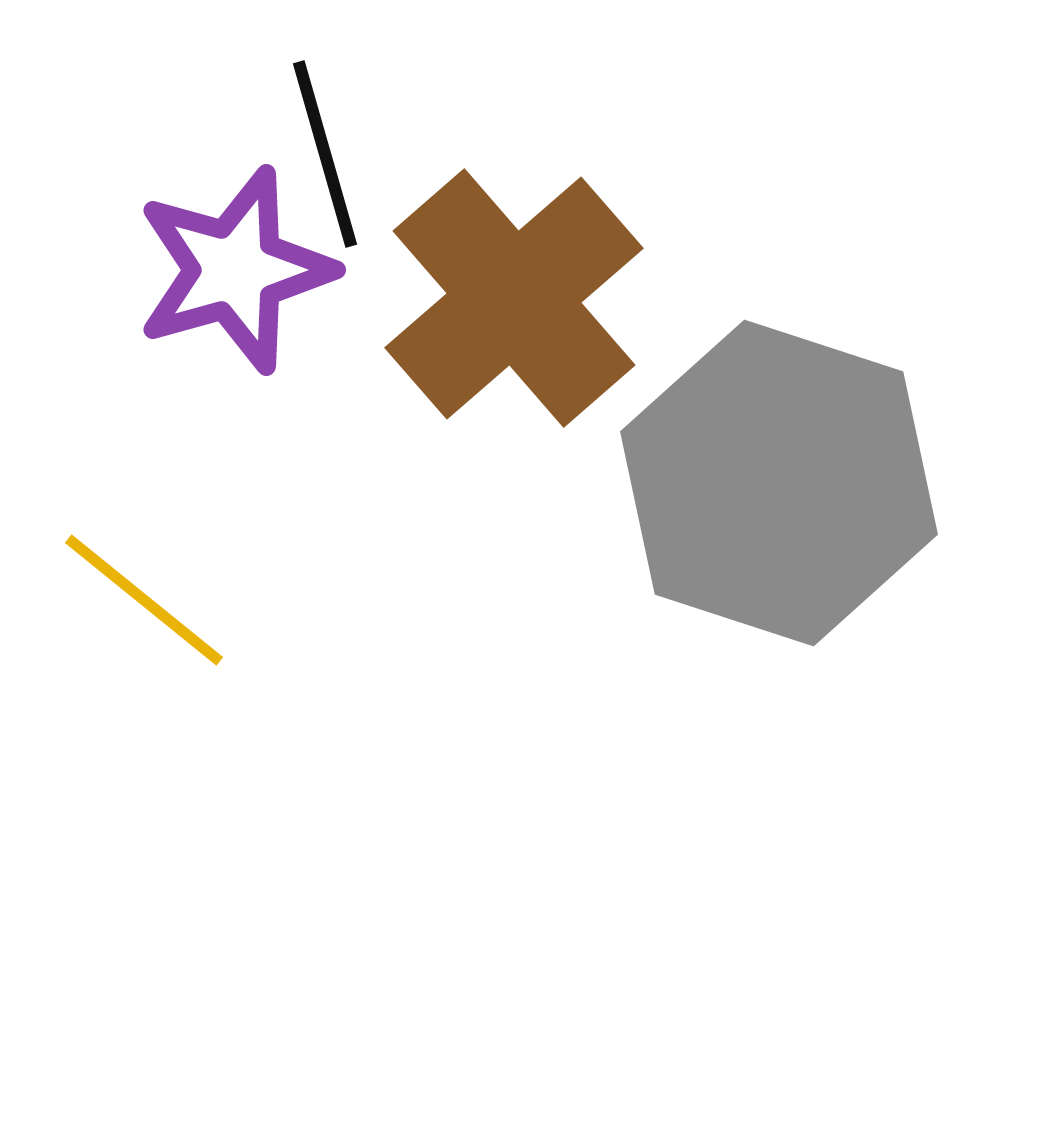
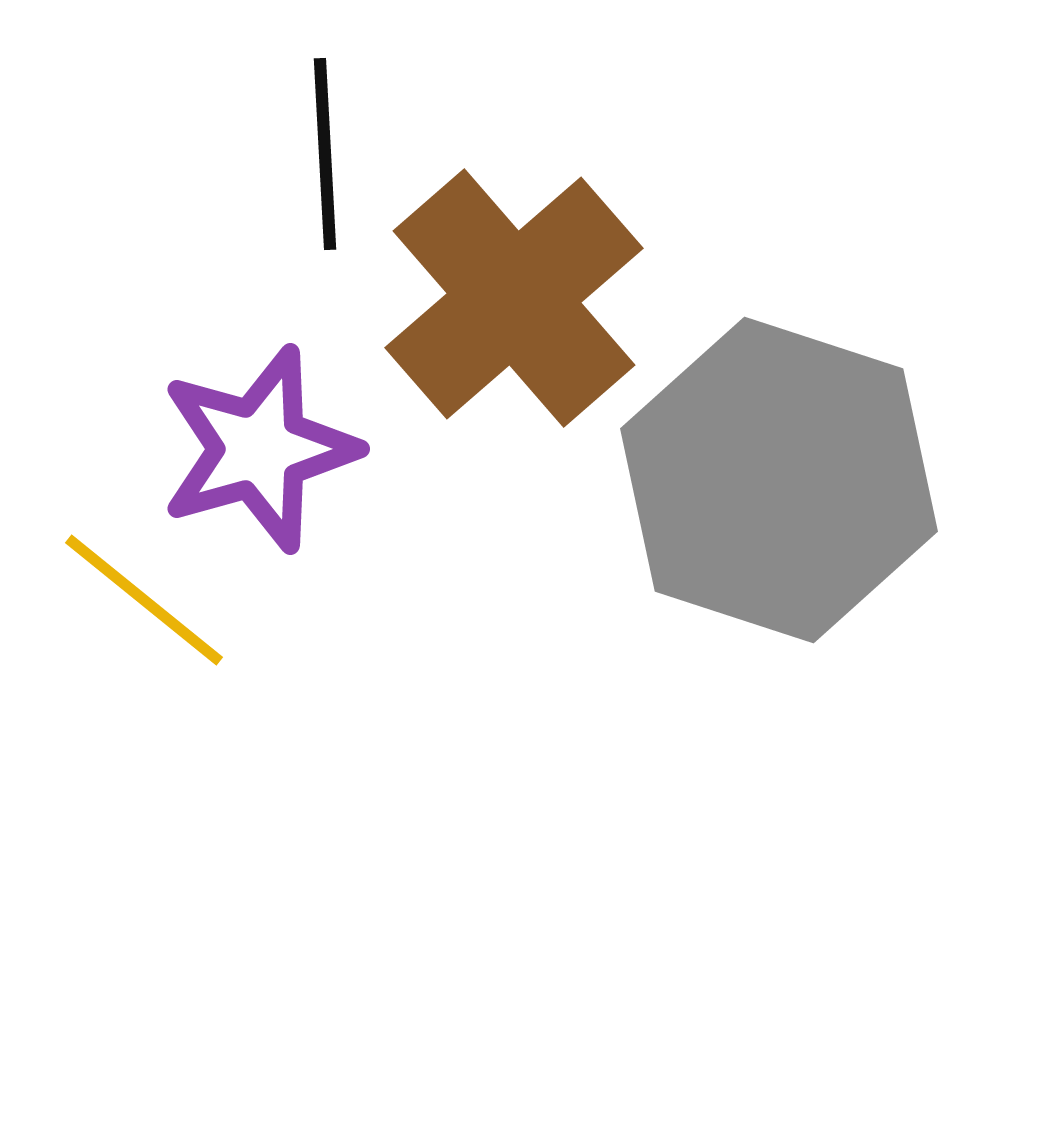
black line: rotated 13 degrees clockwise
purple star: moved 24 px right, 179 px down
gray hexagon: moved 3 px up
